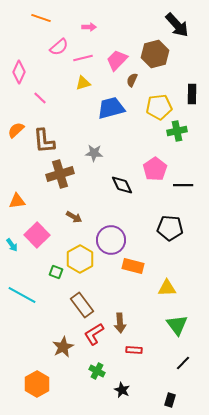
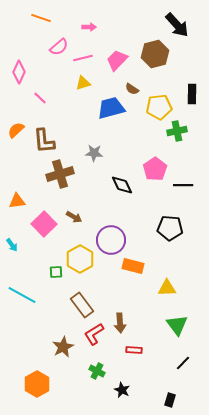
brown semicircle at (132, 80): moved 9 px down; rotated 80 degrees counterclockwise
pink square at (37, 235): moved 7 px right, 11 px up
green square at (56, 272): rotated 24 degrees counterclockwise
